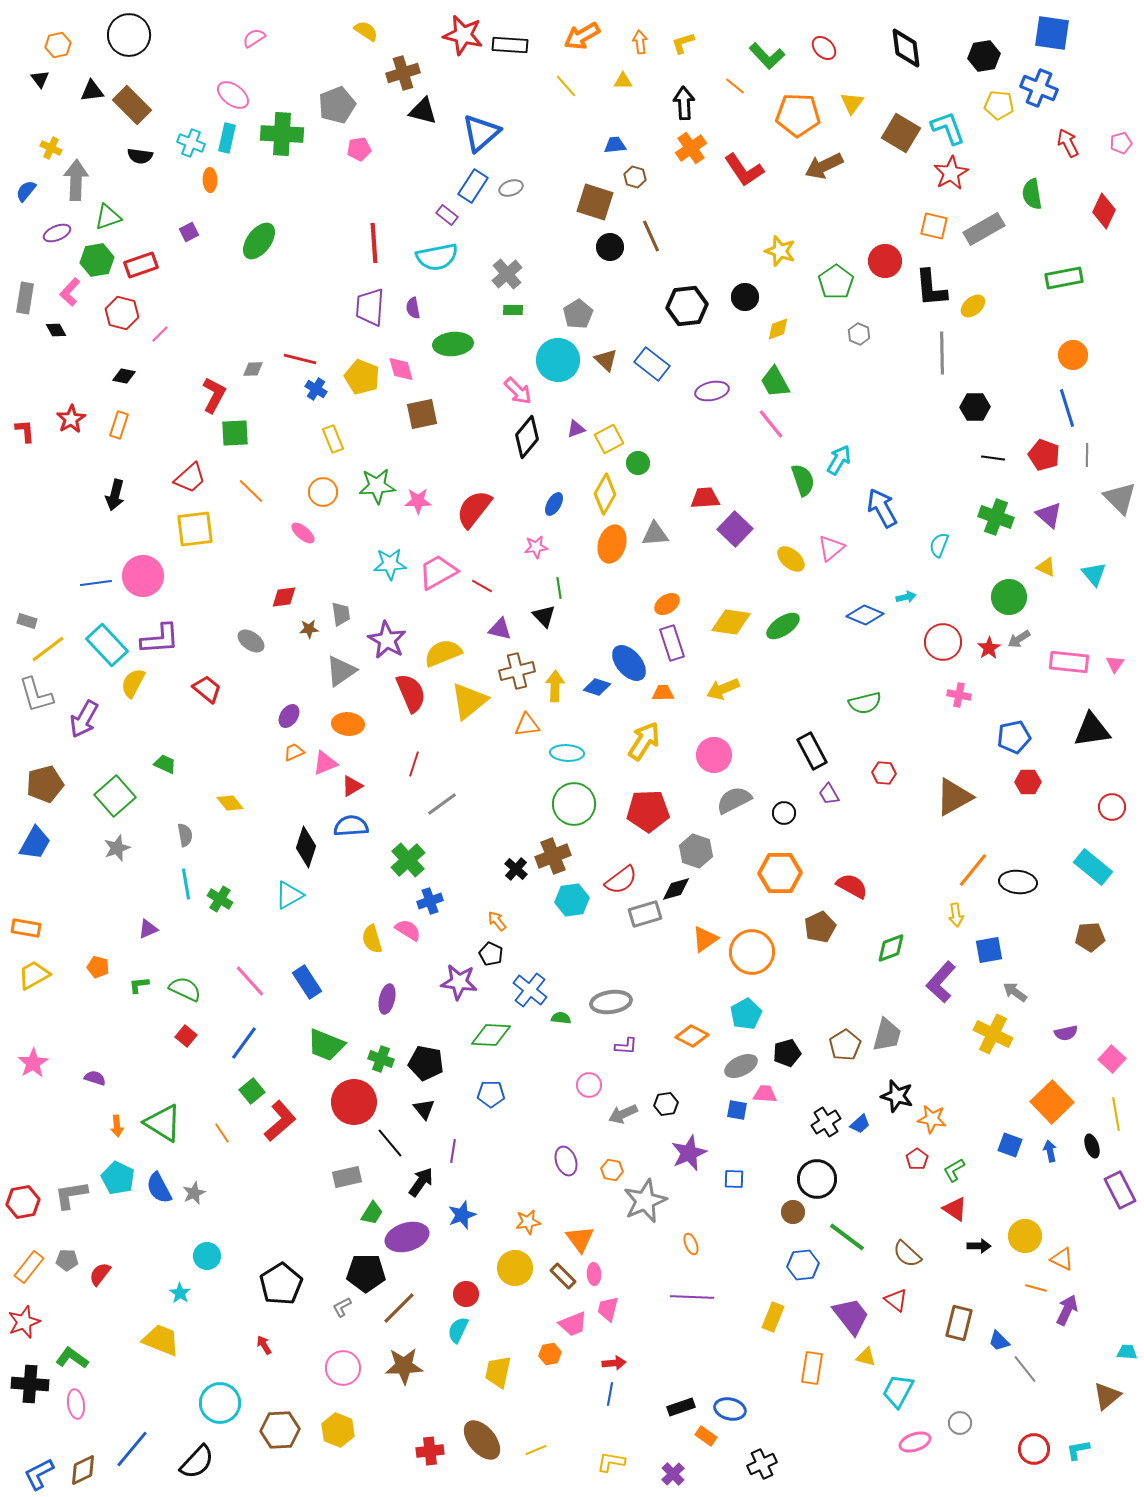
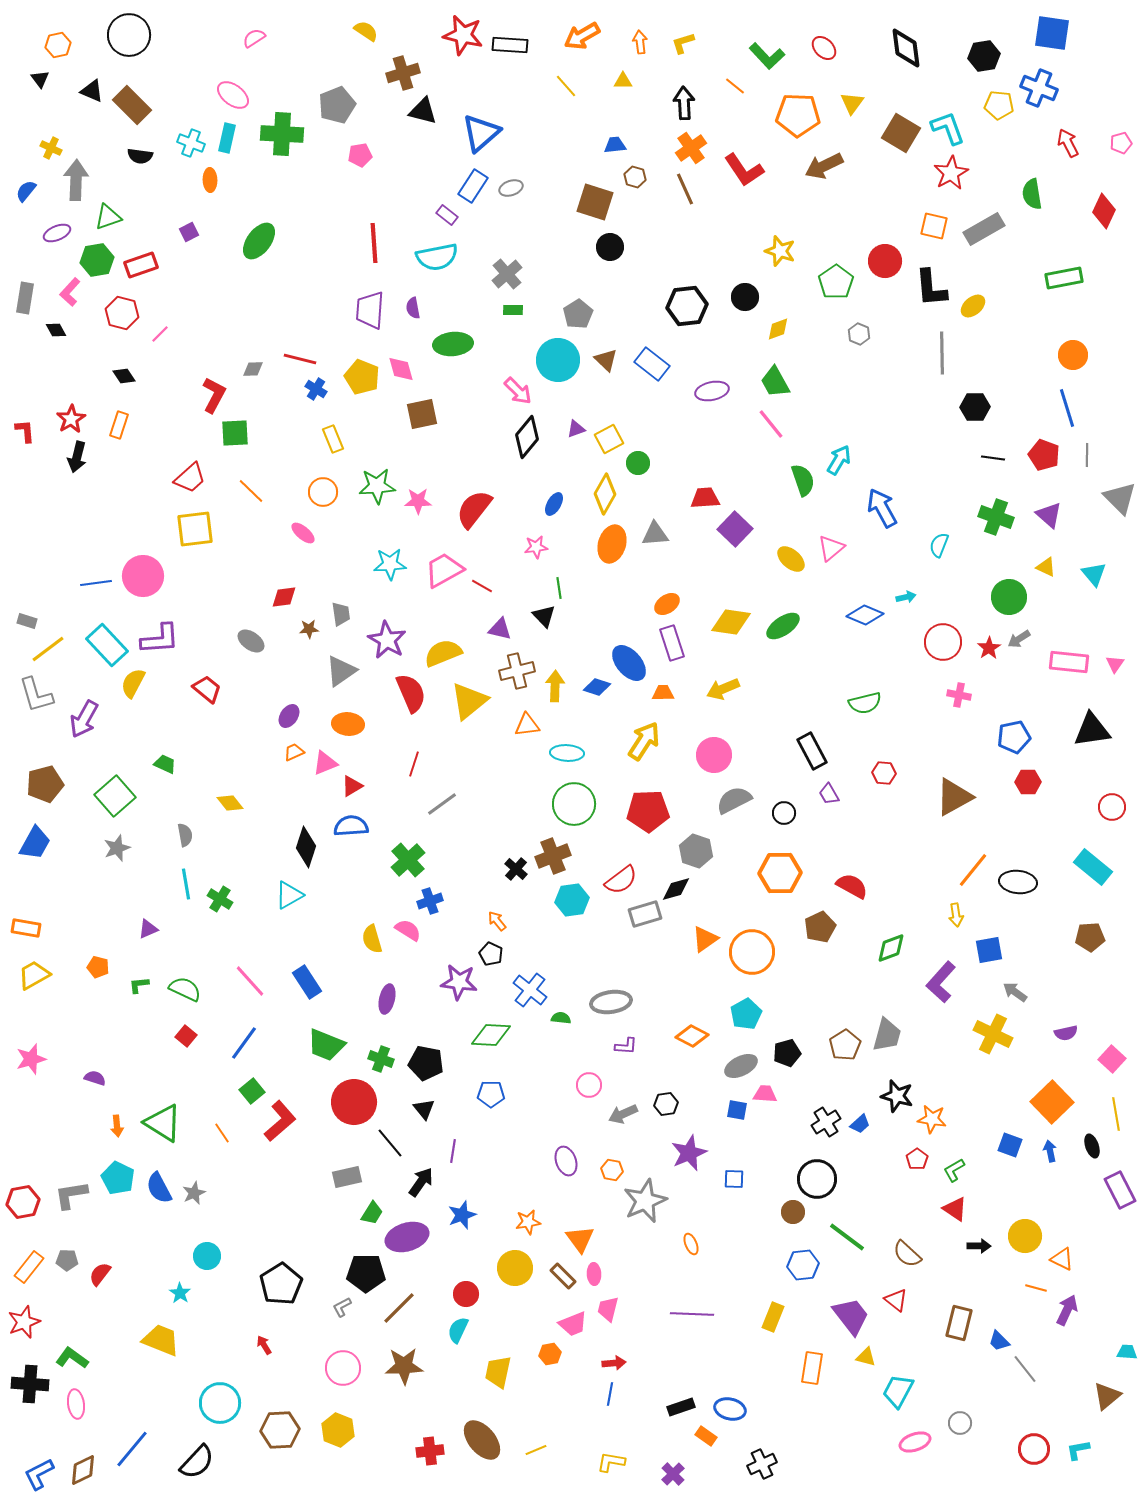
black triangle at (92, 91): rotated 30 degrees clockwise
pink pentagon at (359, 149): moved 1 px right, 6 px down
brown line at (651, 236): moved 34 px right, 47 px up
purple trapezoid at (370, 307): moved 3 px down
black diamond at (124, 376): rotated 45 degrees clockwise
black arrow at (115, 495): moved 38 px left, 38 px up
pink trapezoid at (438, 572): moved 6 px right, 2 px up
pink star at (33, 1063): moved 2 px left, 4 px up; rotated 16 degrees clockwise
purple line at (692, 1297): moved 17 px down
